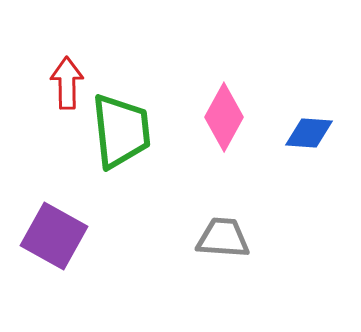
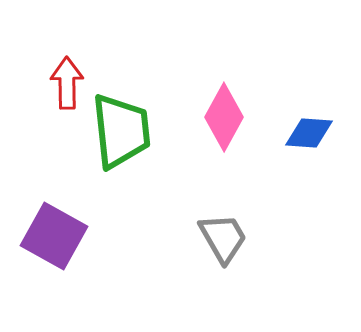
gray trapezoid: rotated 56 degrees clockwise
